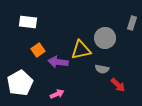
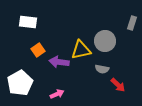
gray circle: moved 3 px down
purple arrow: moved 1 px right
